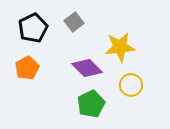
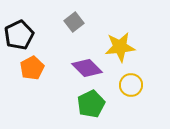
black pentagon: moved 14 px left, 7 px down
orange pentagon: moved 5 px right
